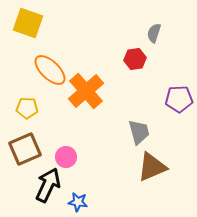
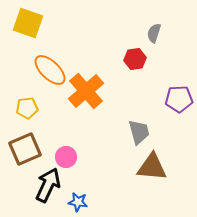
yellow pentagon: rotated 10 degrees counterclockwise
brown triangle: rotated 28 degrees clockwise
